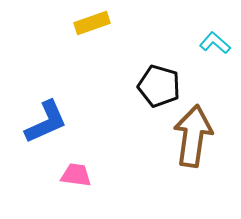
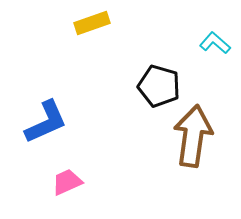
pink trapezoid: moved 9 px left, 7 px down; rotated 32 degrees counterclockwise
